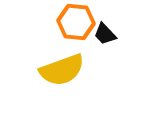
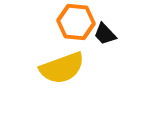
yellow semicircle: moved 2 px up
